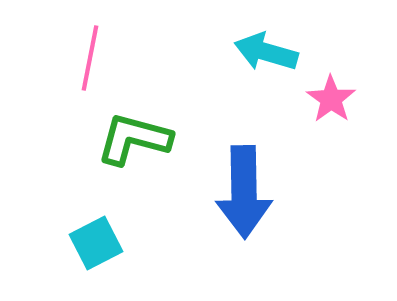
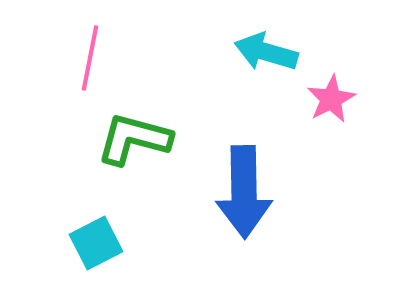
pink star: rotated 9 degrees clockwise
